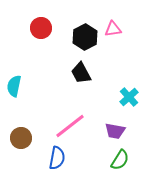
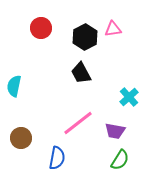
pink line: moved 8 px right, 3 px up
